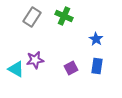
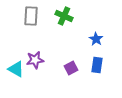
gray rectangle: moved 1 px left, 1 px up; rotated 30 degrees counterclockwise
blue rectangle: moved 1 px up
